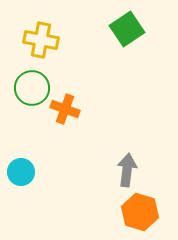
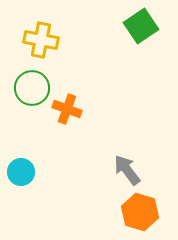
green square: moved 14 px right, 3 px up
orange cross: moved 2 px right
gray arrow: rotated 44 degrees counterclockwise
